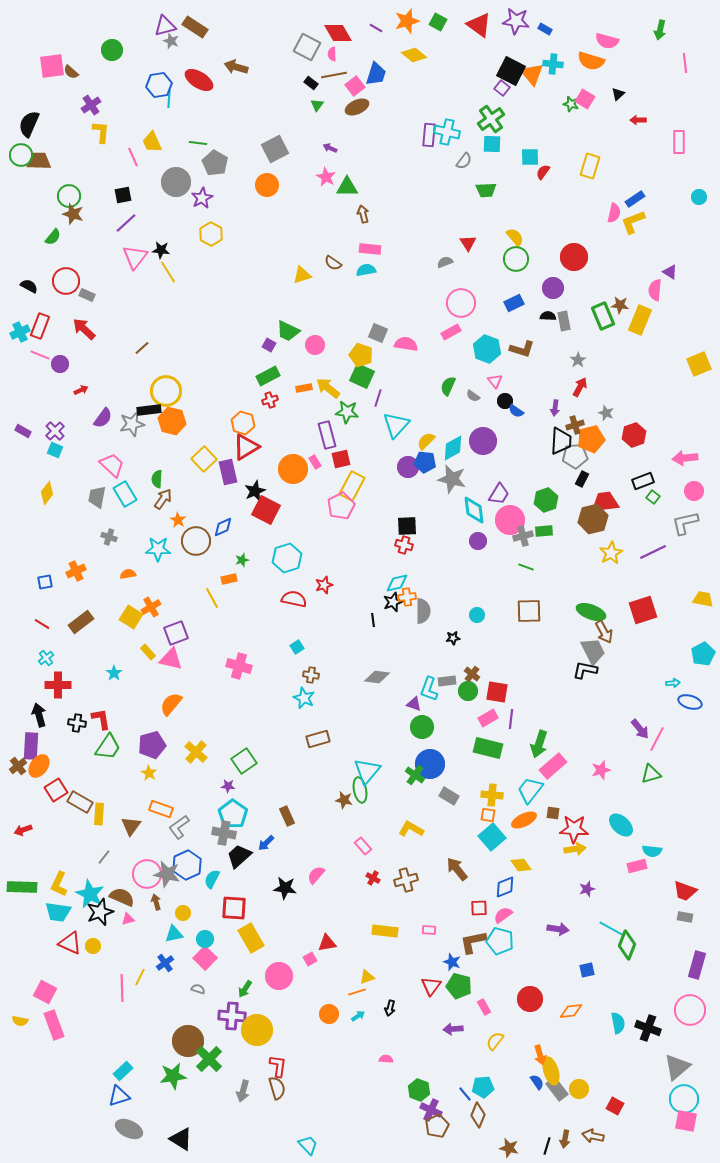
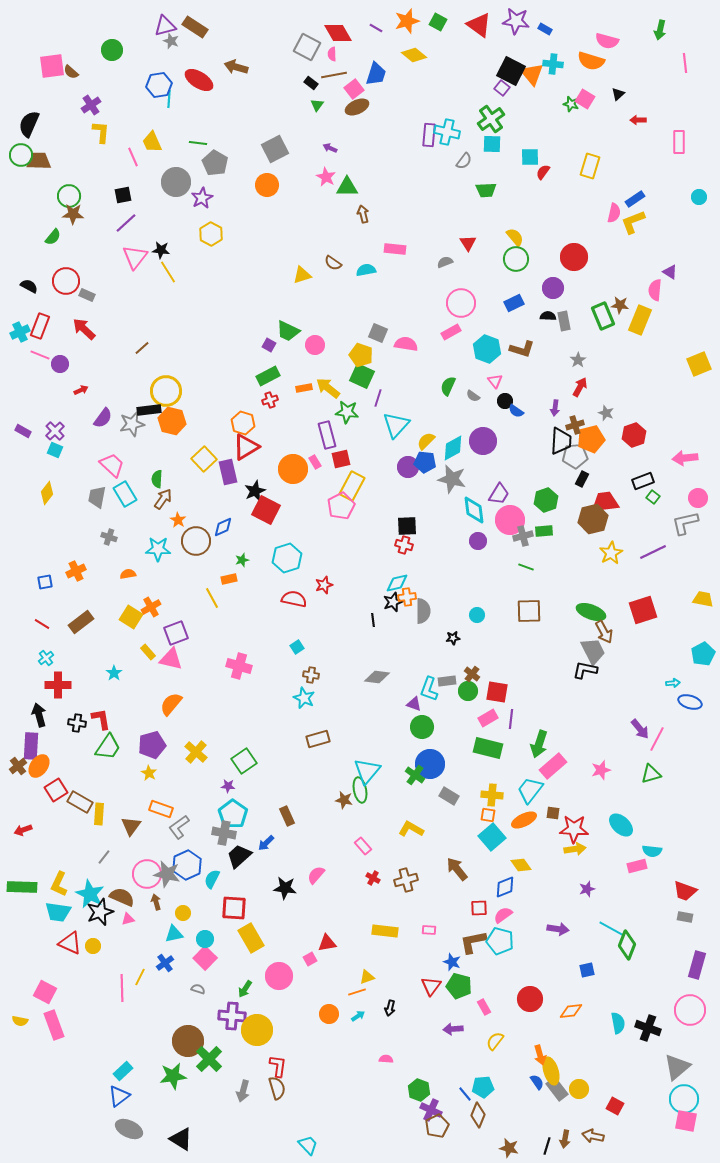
pink square at (355, 86): moved 1 px left, 3 px down
brown star at (73, 214): rotated 15 degrees counterclockwise
pink rectangle at (370, 249): moved 25 px right
pink circle at (694, 491): moved 4 px right, 7 px down
blue triangle at (119, 1096): rotated 20 degrees counterclockwise
